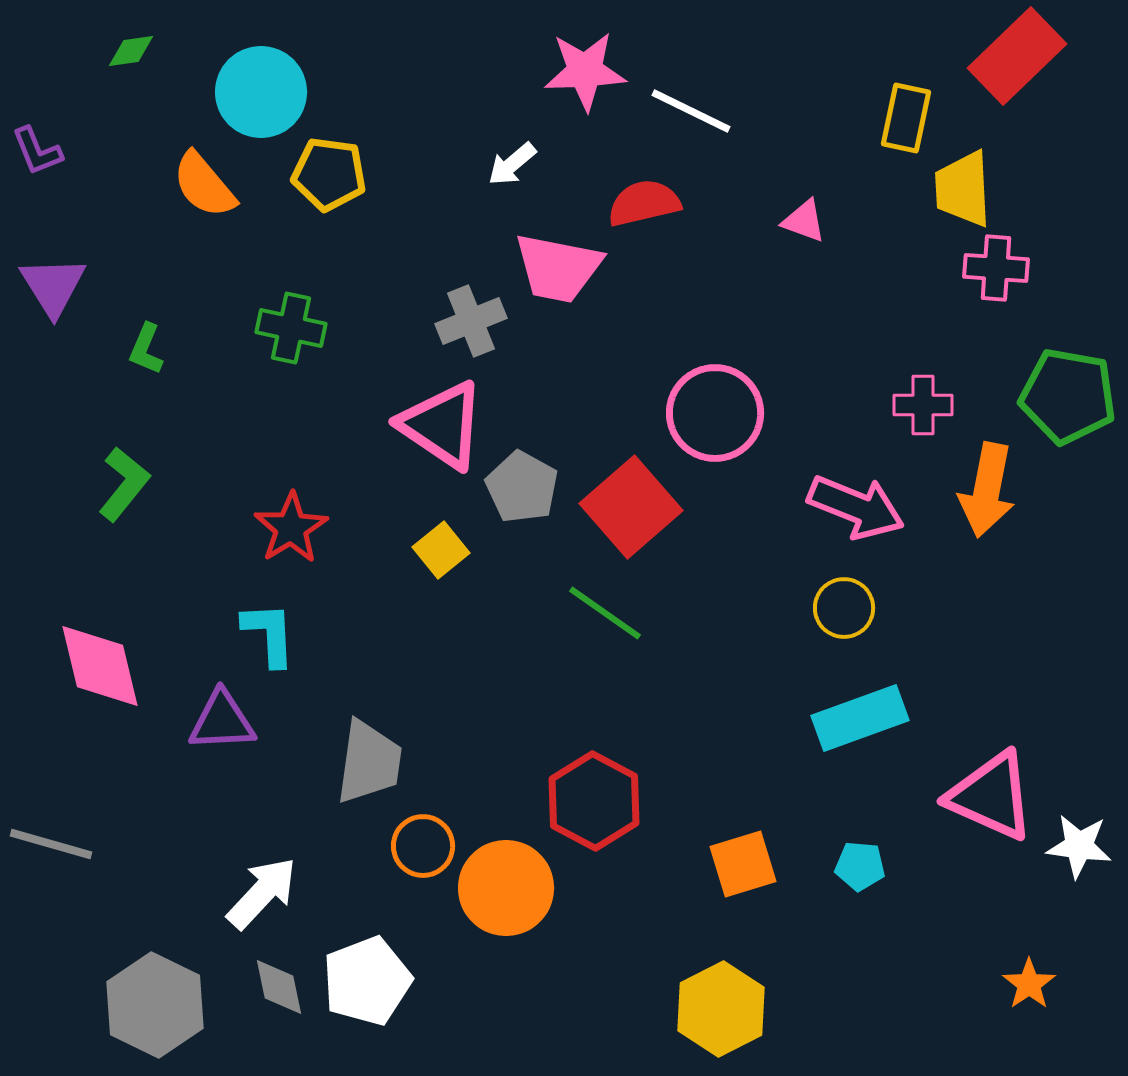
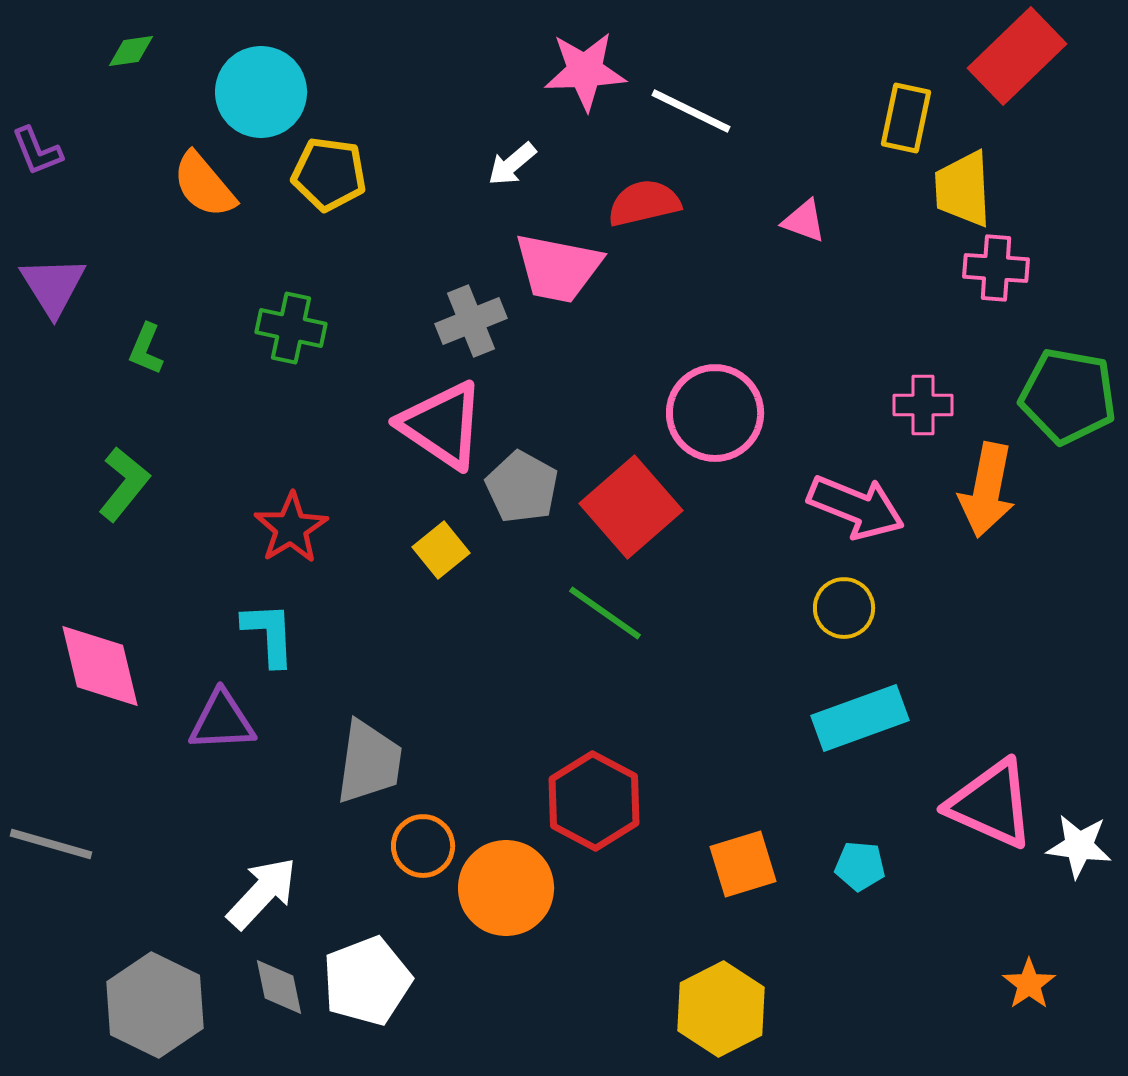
pink triangle at (991, 796): moved 8 px down
